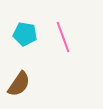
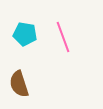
brown semicircle: rotated 128 degrees clockwise
